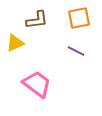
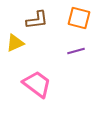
orange square: rotated 25 degrees clockwise
purple line: rotated 42 degrees counterclockwise
